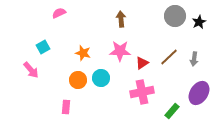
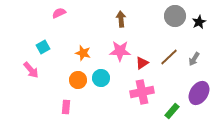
gray arrow: rotated 24 degrees clockwise
